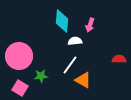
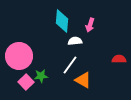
pink square: moved 6 px right, 6 px up; rotated 14 degrees clockwise
